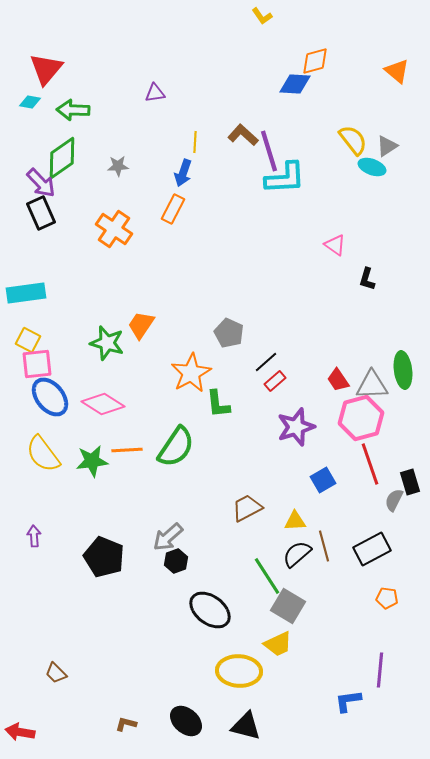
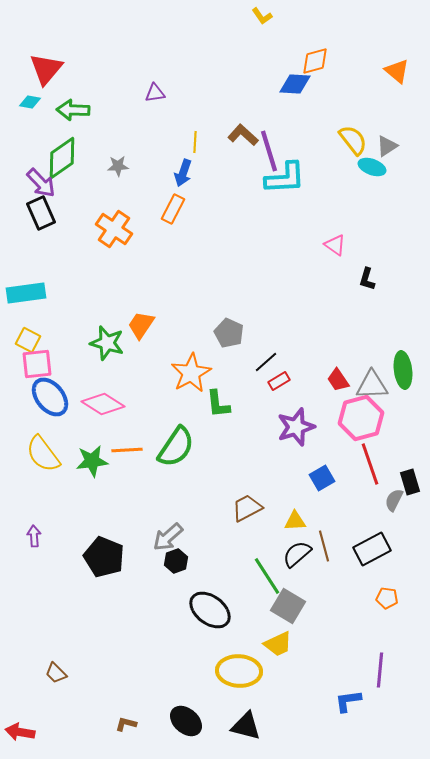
red rectangle at (275, 381): moved 4 px right; rotated 10 degrees clockwise
blue square at (323, 480): moved 1 px left, 2 px up
